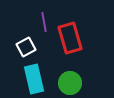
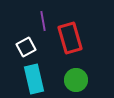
purple line: moved 1 px left, 1 px up
green circle: moved 6 px right, 3 px up
